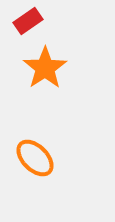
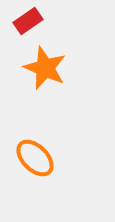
orange star: rotated 15 degrees counterclockwise
